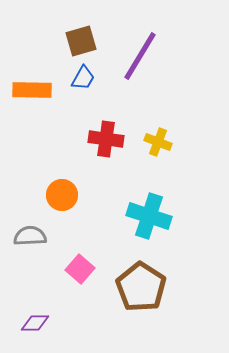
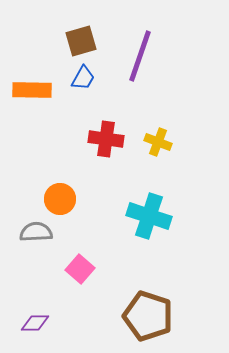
purple line: rotated 12 degrees counterclockwise
orange circle: moved 2 px left, 4 px down
gray semicircle: moved 6 px right, 4 px up
brown pentagon: moved 7 px right, 29 px down; rotated 15 degrees counterclockwise
